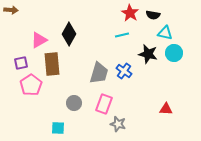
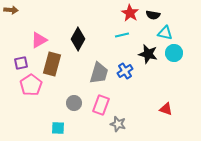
black diamond: moved 9 px right, 5 px down
brown rectangle: rotated 20 degrees clockwise
blue cross: moved 1 px right; rotated 21 degrees clockwise
pink rectangle: moved 3 px left, 1 px down
red triangle: rotated 16 degrees clockwise
